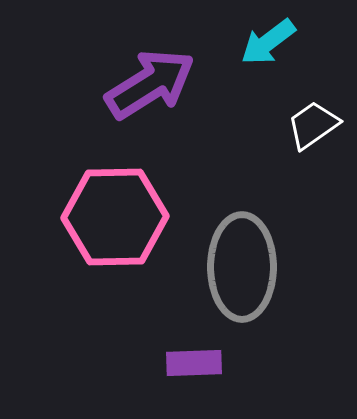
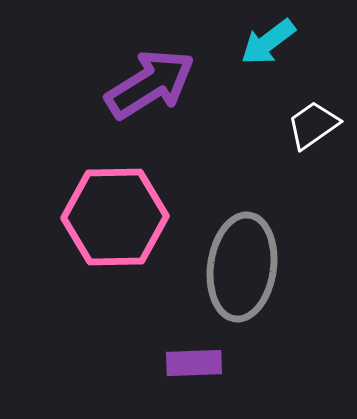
gray ellipse: rotated 8 degrees clockwise
